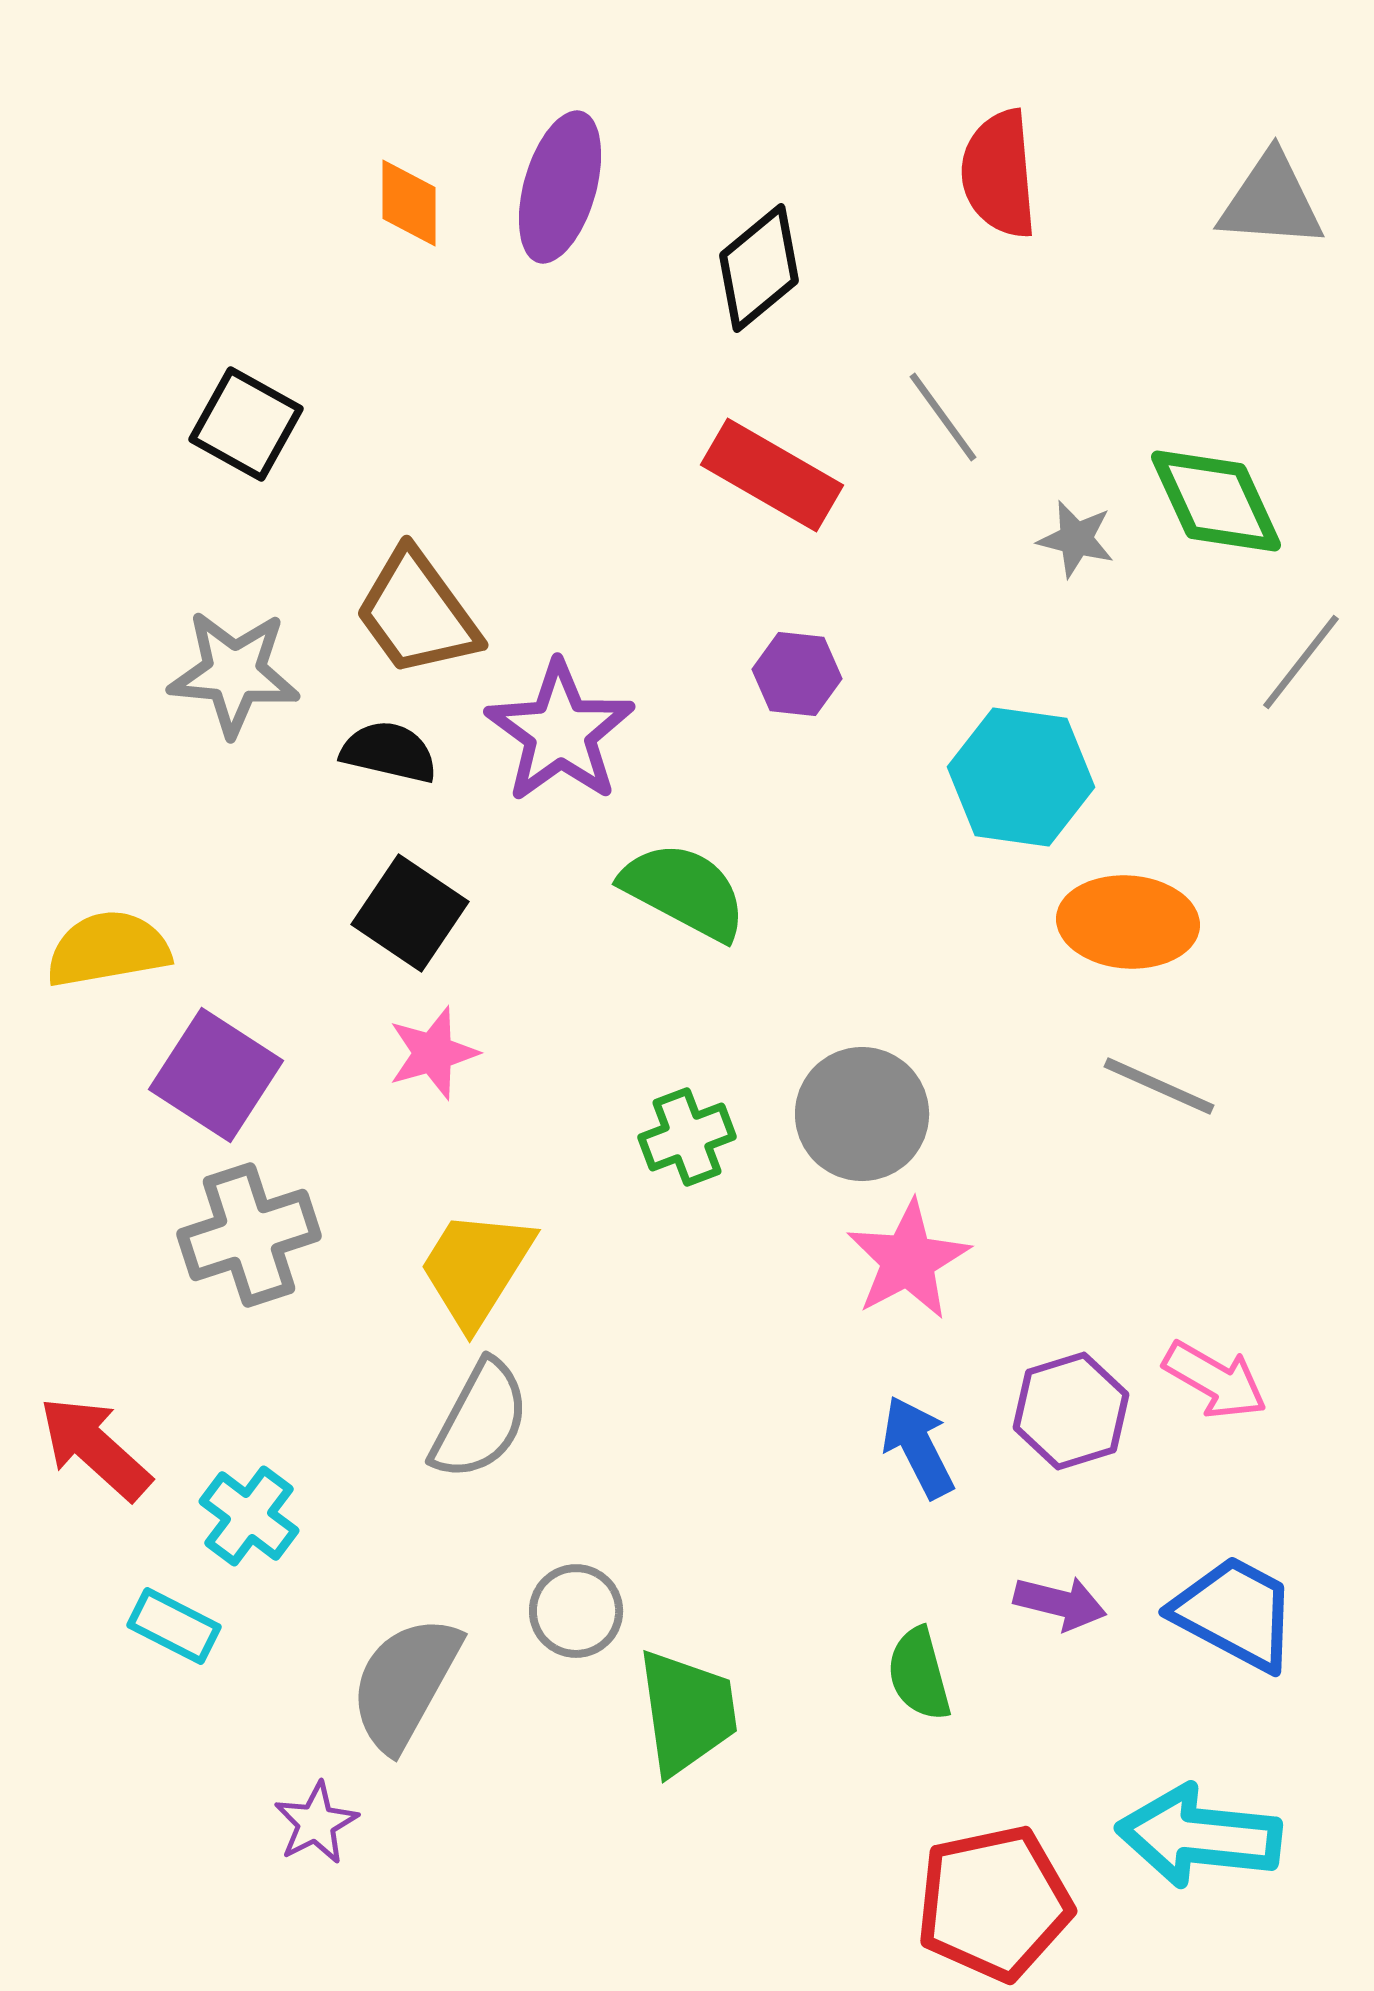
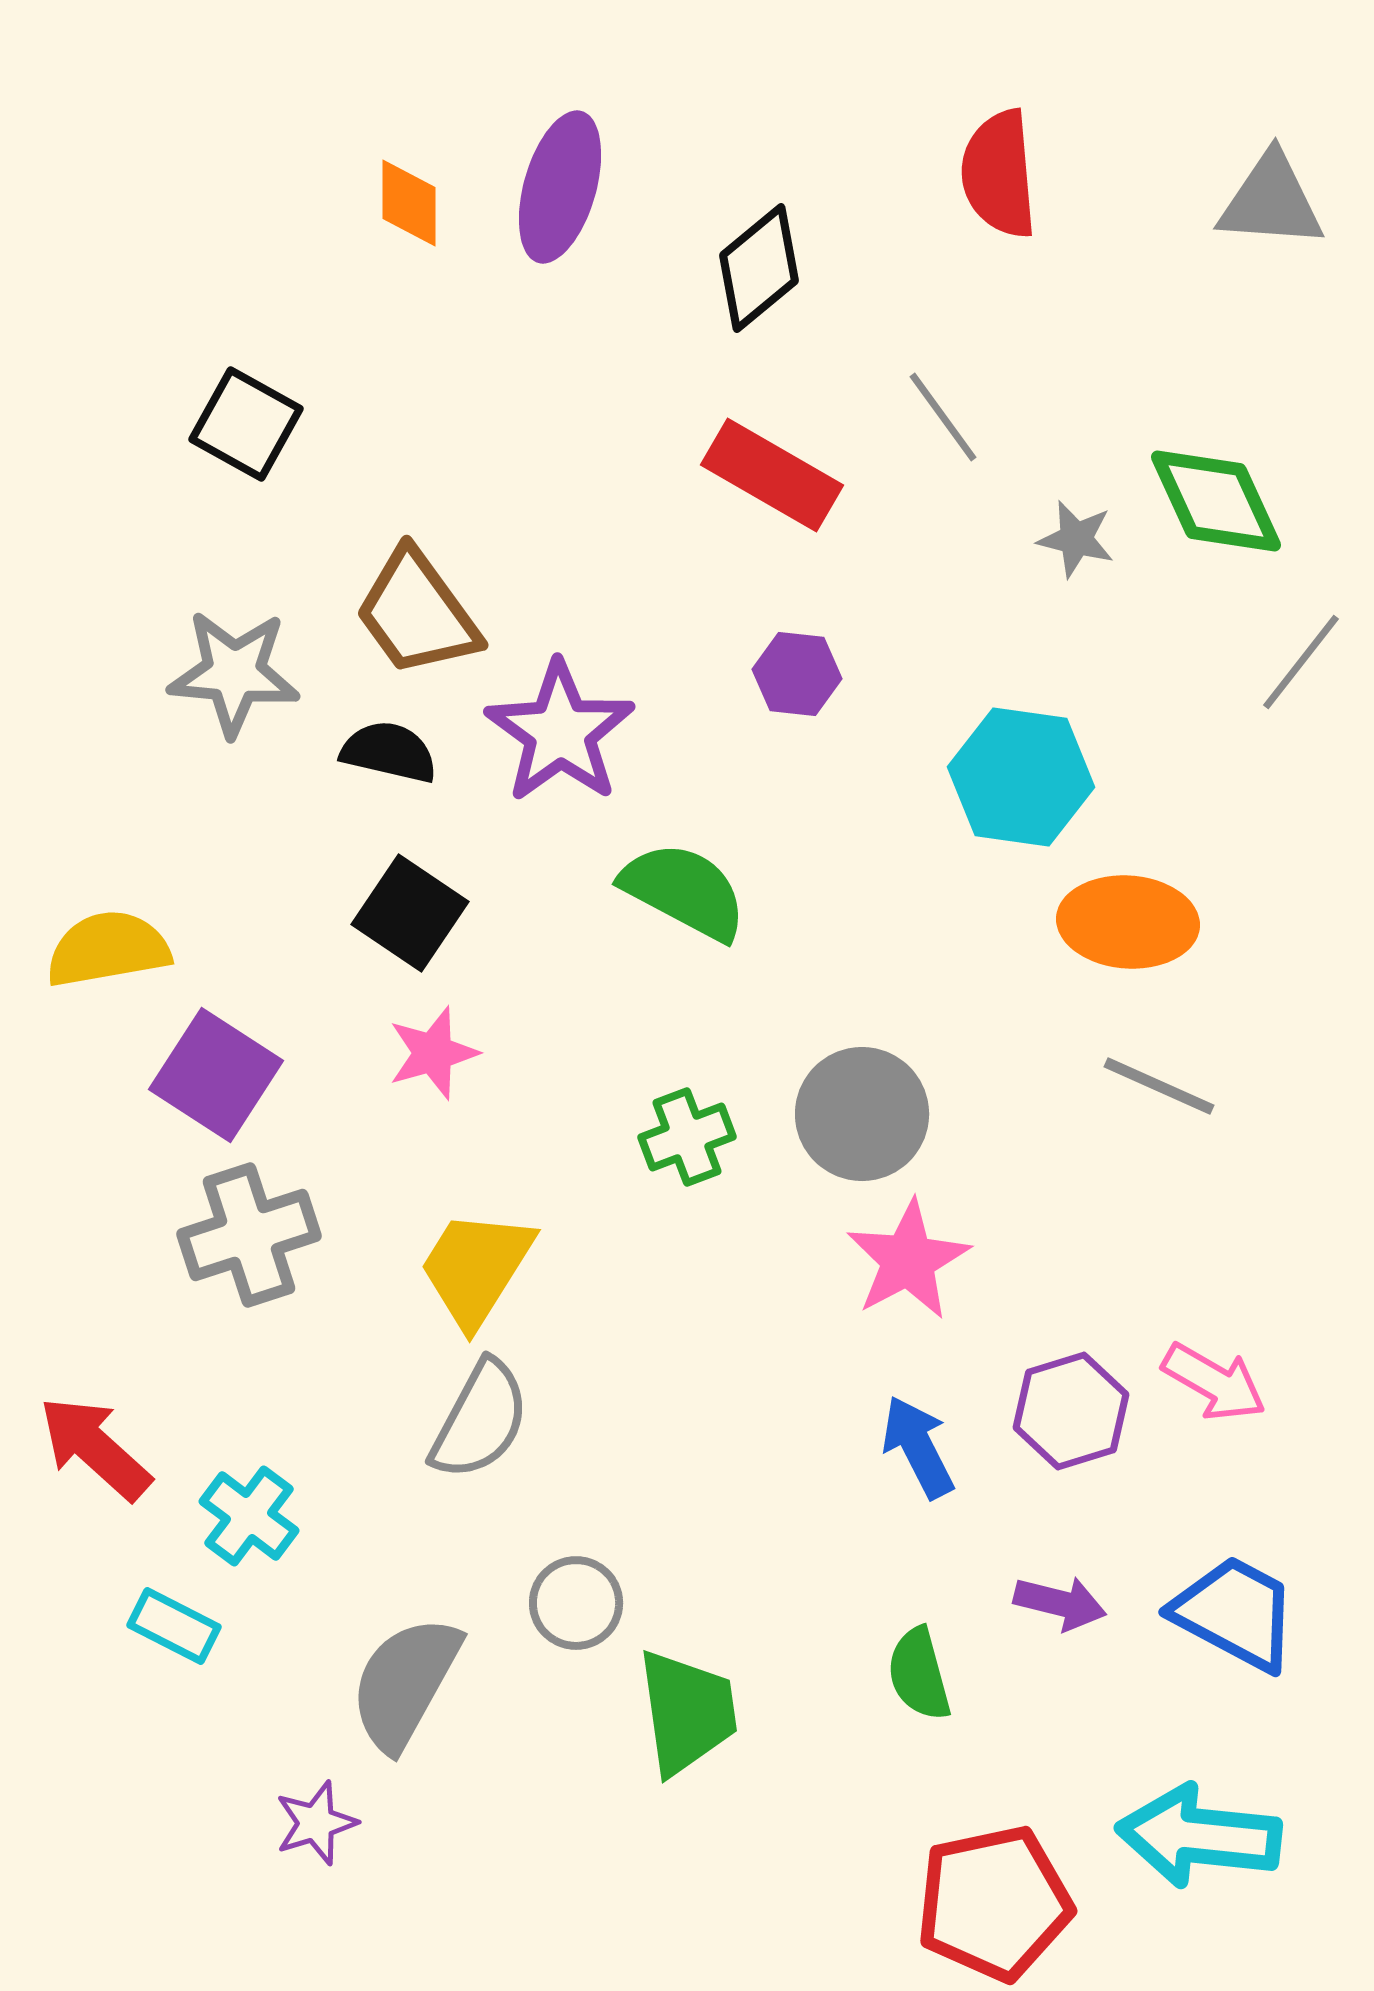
pink arrow at (1215, 1380): moved 1 px left, 2 px down
gray circle at (576, 1611): moved 8 px up
purple star at (316, 1823): rotated 10 degrees clockwise
